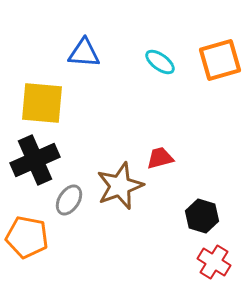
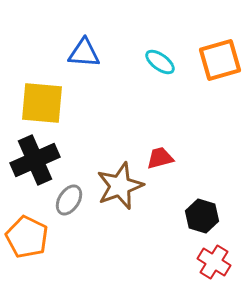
orange pentagon: rotated 15 degrees clockwise
